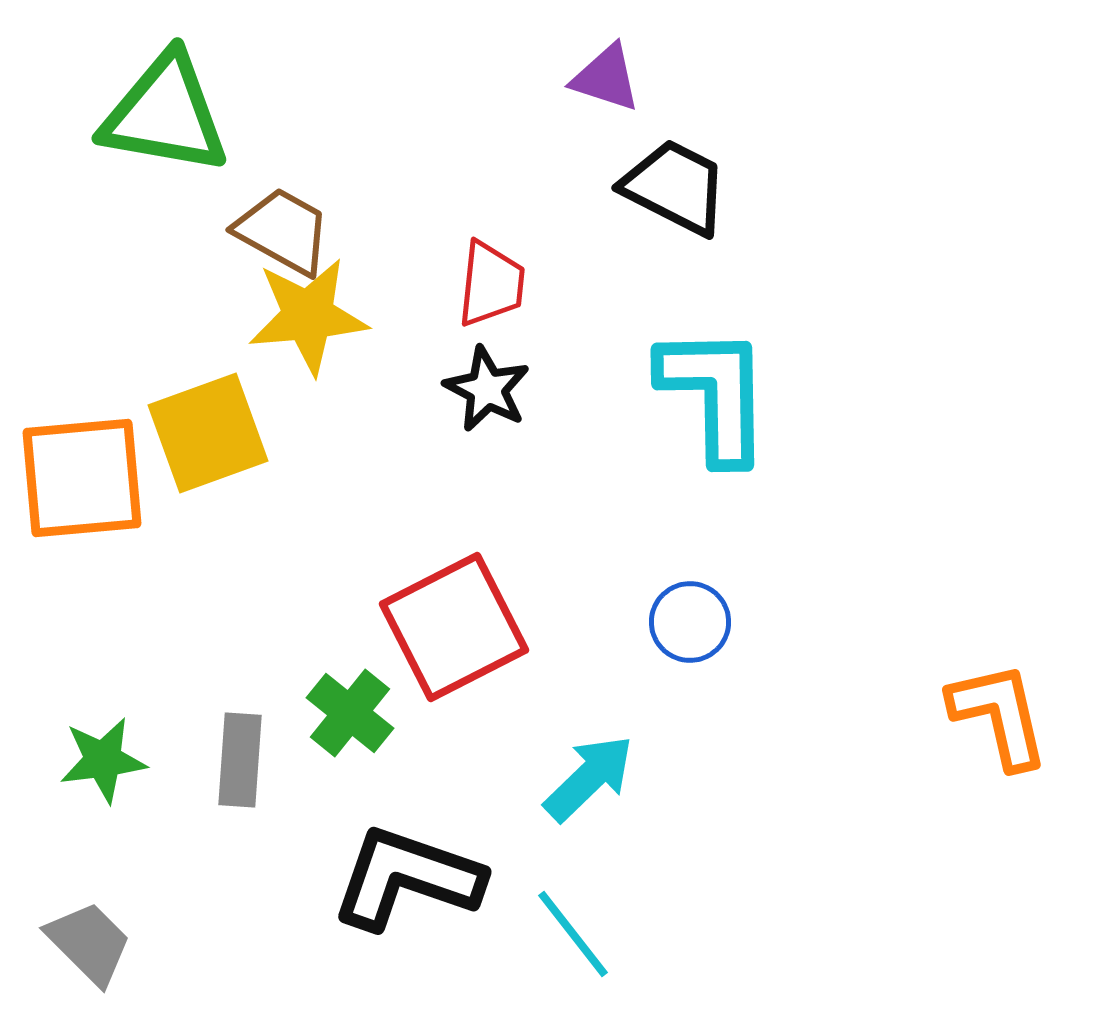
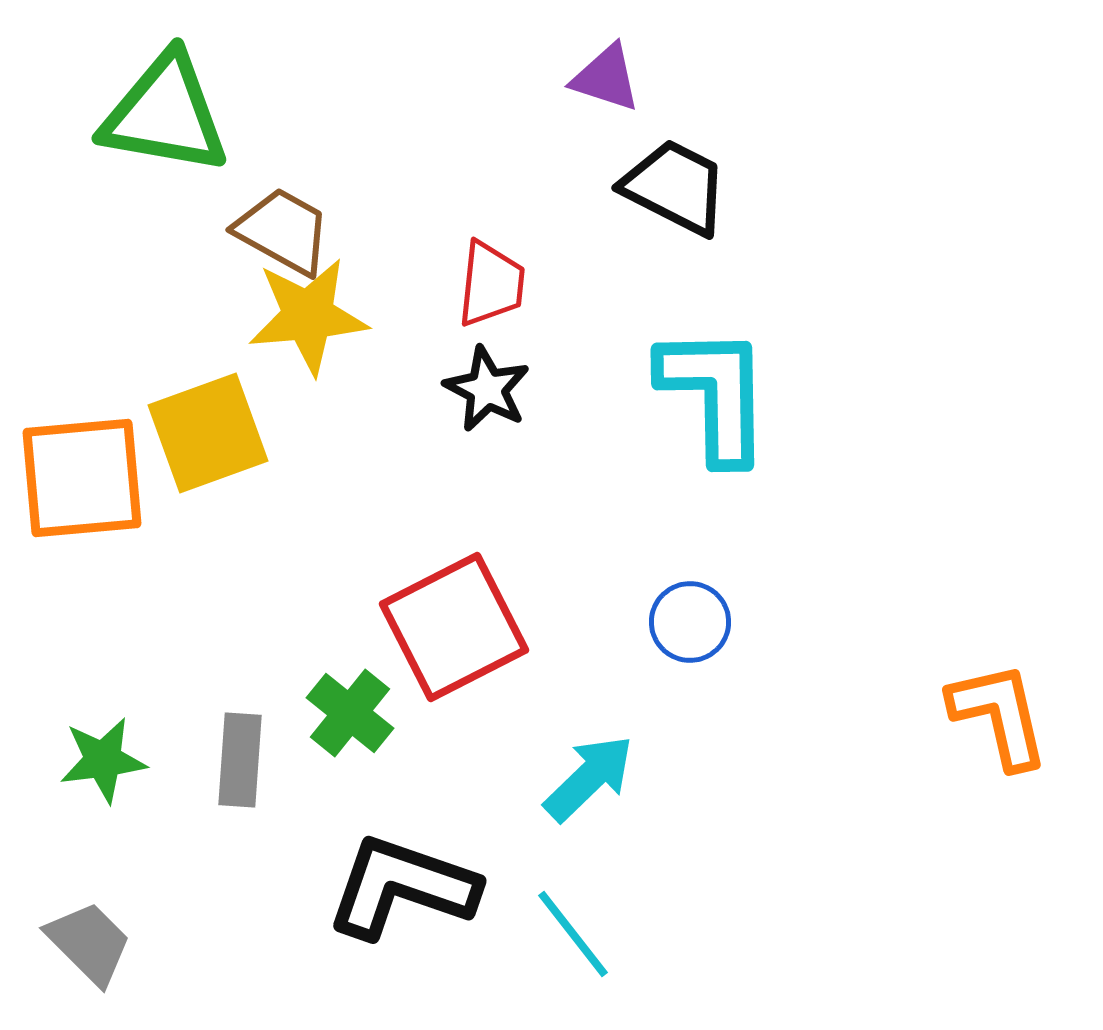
black L-shape: moved 5 px left, 9 px down
